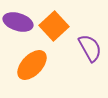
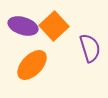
purple ellipse: moved 5 px right, 4 px down
purple semicircle: rotated 12 degrees clockwise
